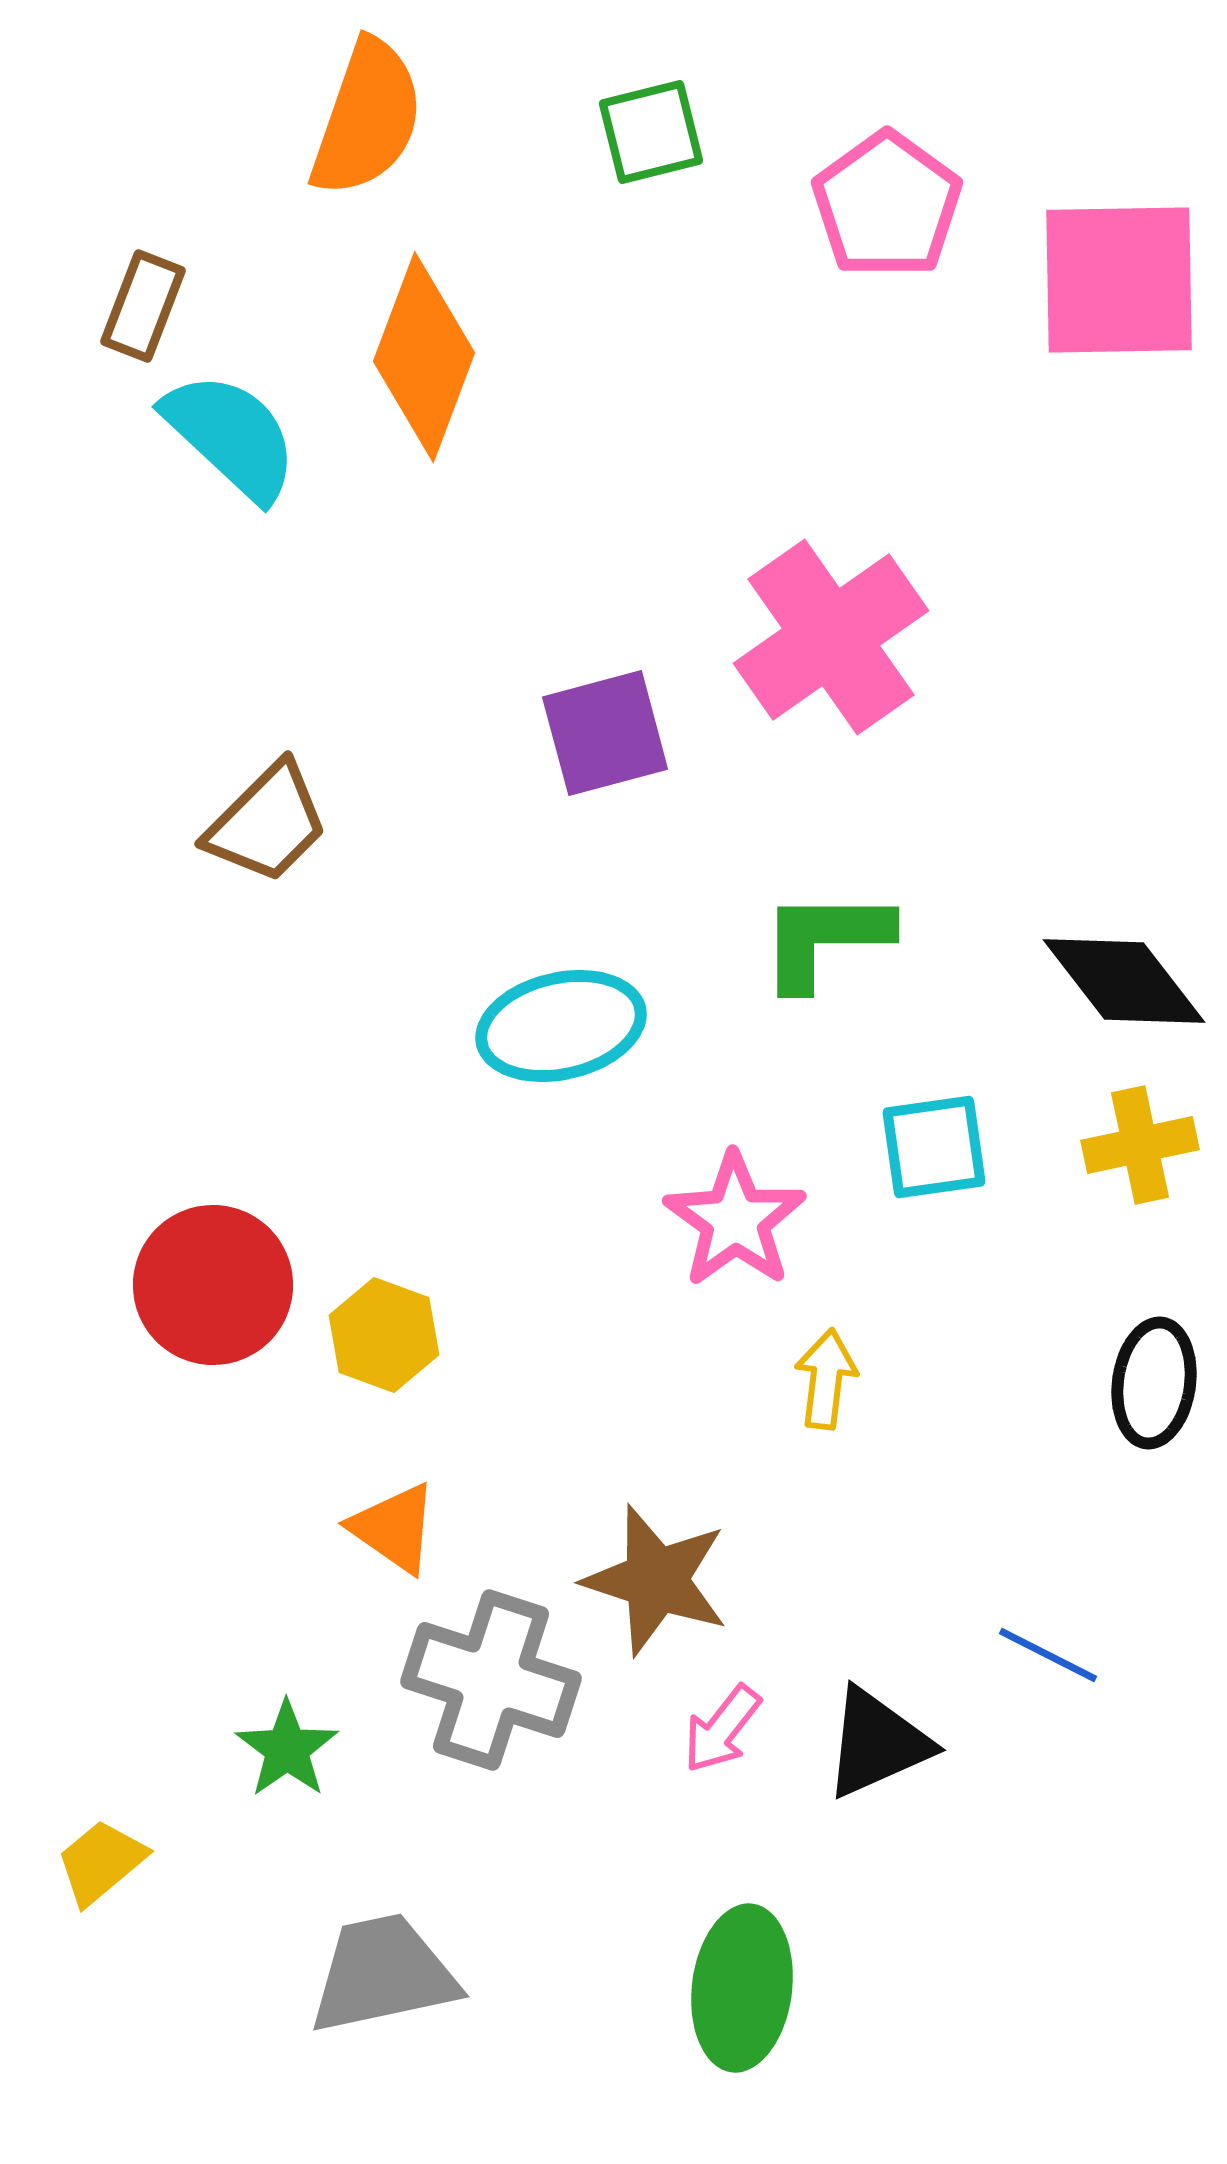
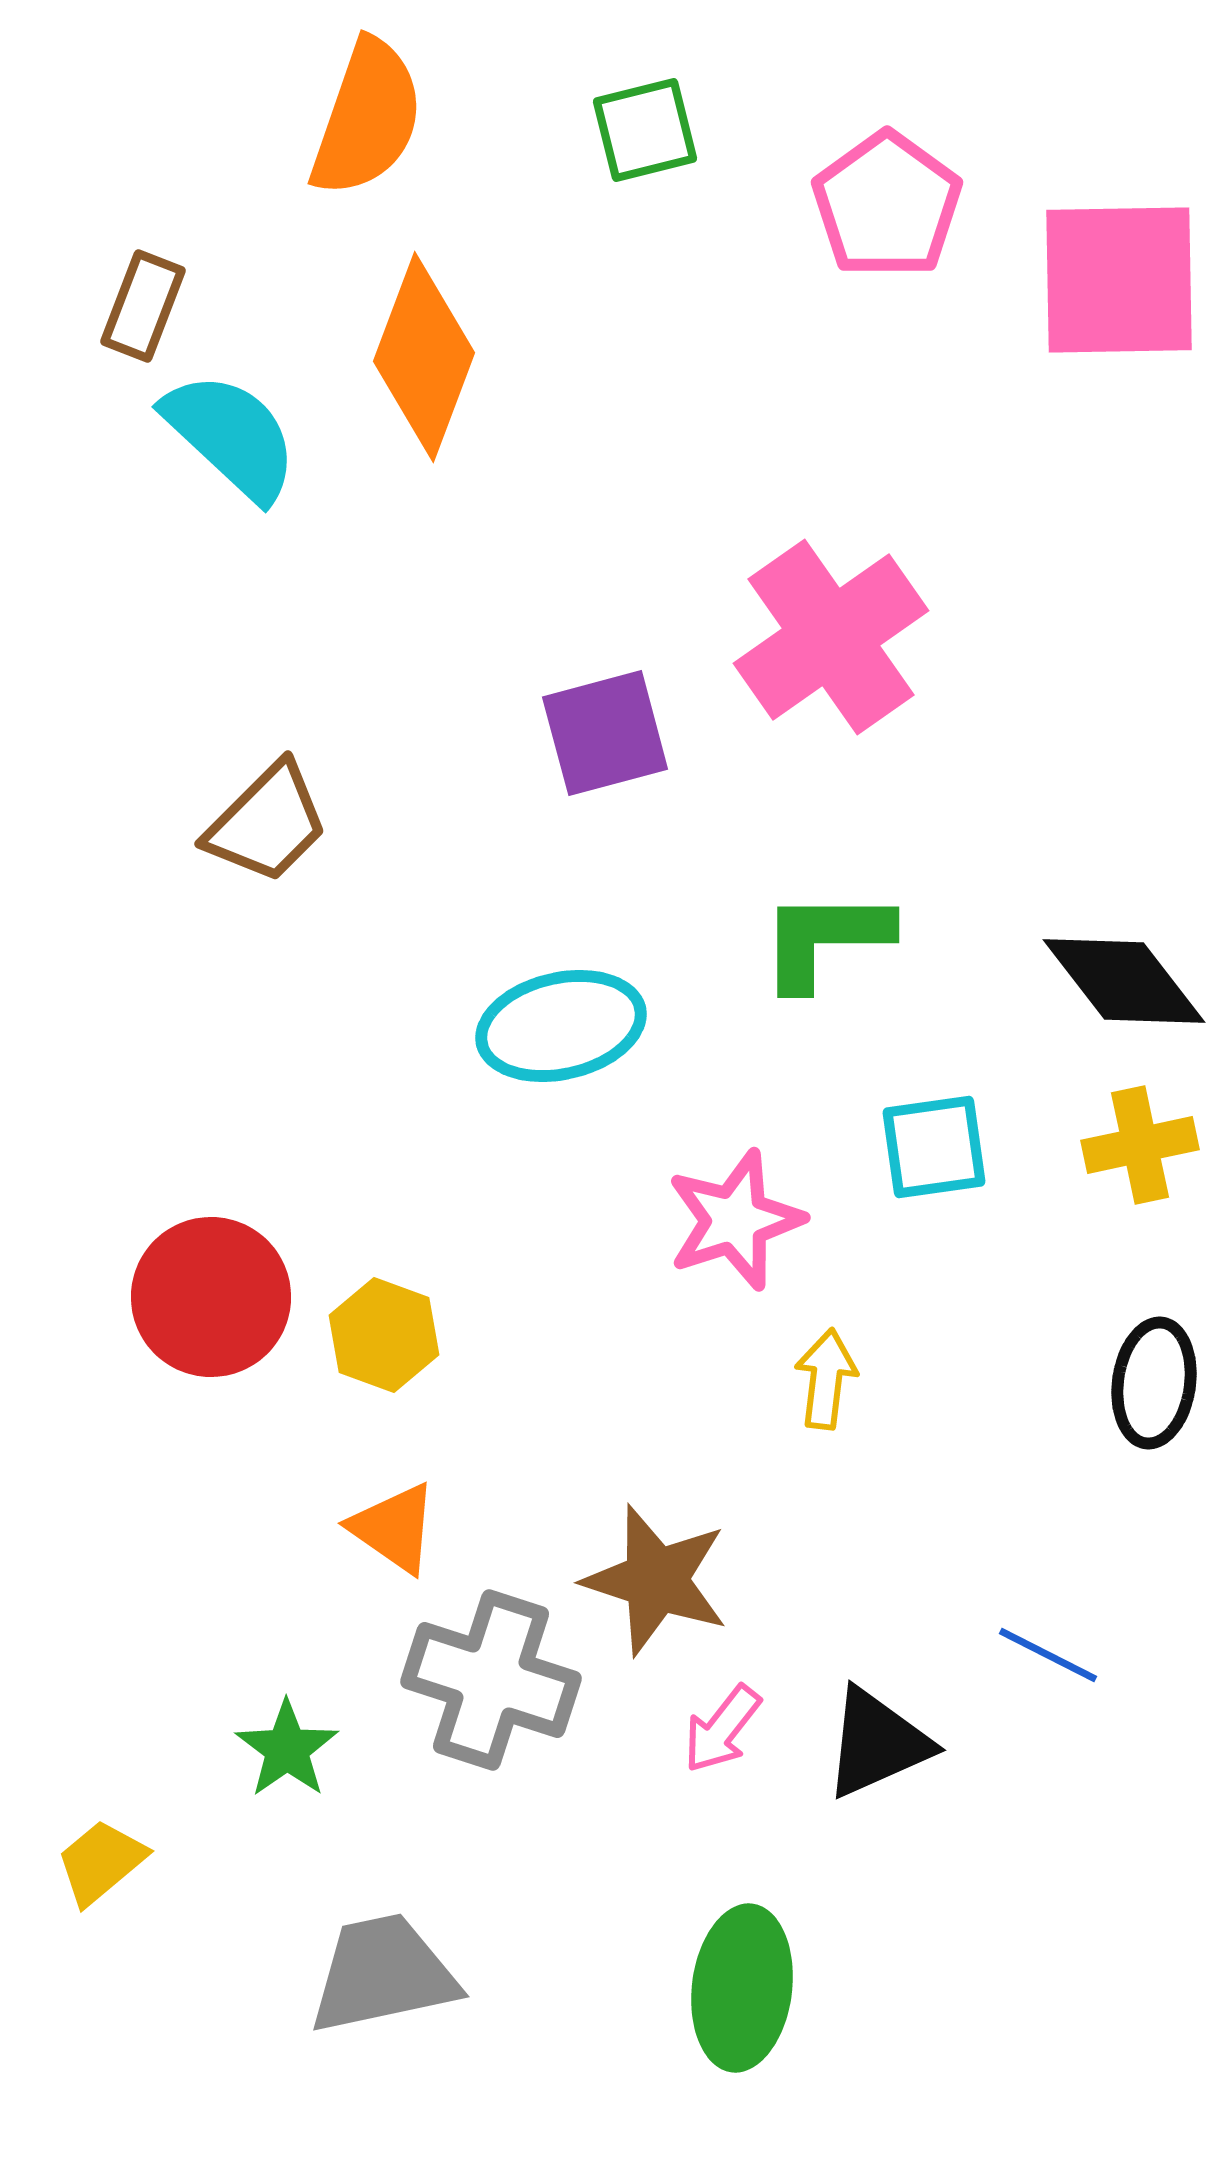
green square: moved 6 px left, 2 px up
pink star: rotated 18 degrees clockwise
red circle: moved 2 px left, 12 px down
